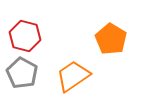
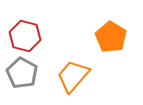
orange pentagon: moved 2 px up
orange trapezoid: rotated 15 degrees counterclockwise
